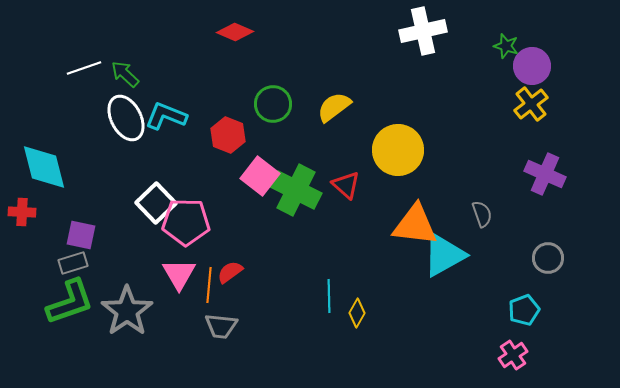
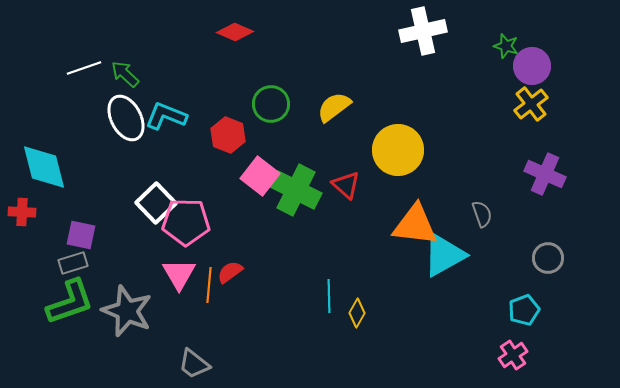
green circle: moved 2 px left
gray star: rotated 15 degrees counterclockwise
gray trapezoid: moved 27 px left, 38 px down; rotated 32 degrees clockwise
